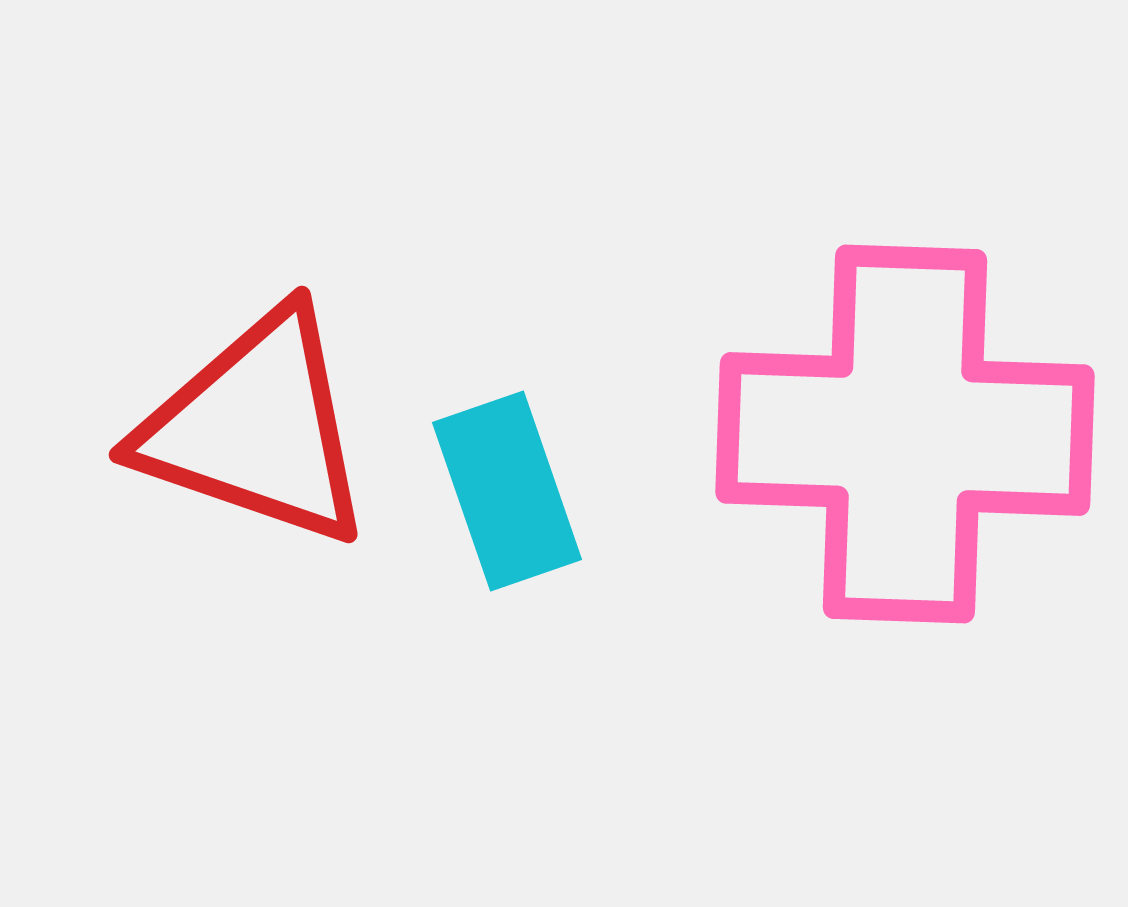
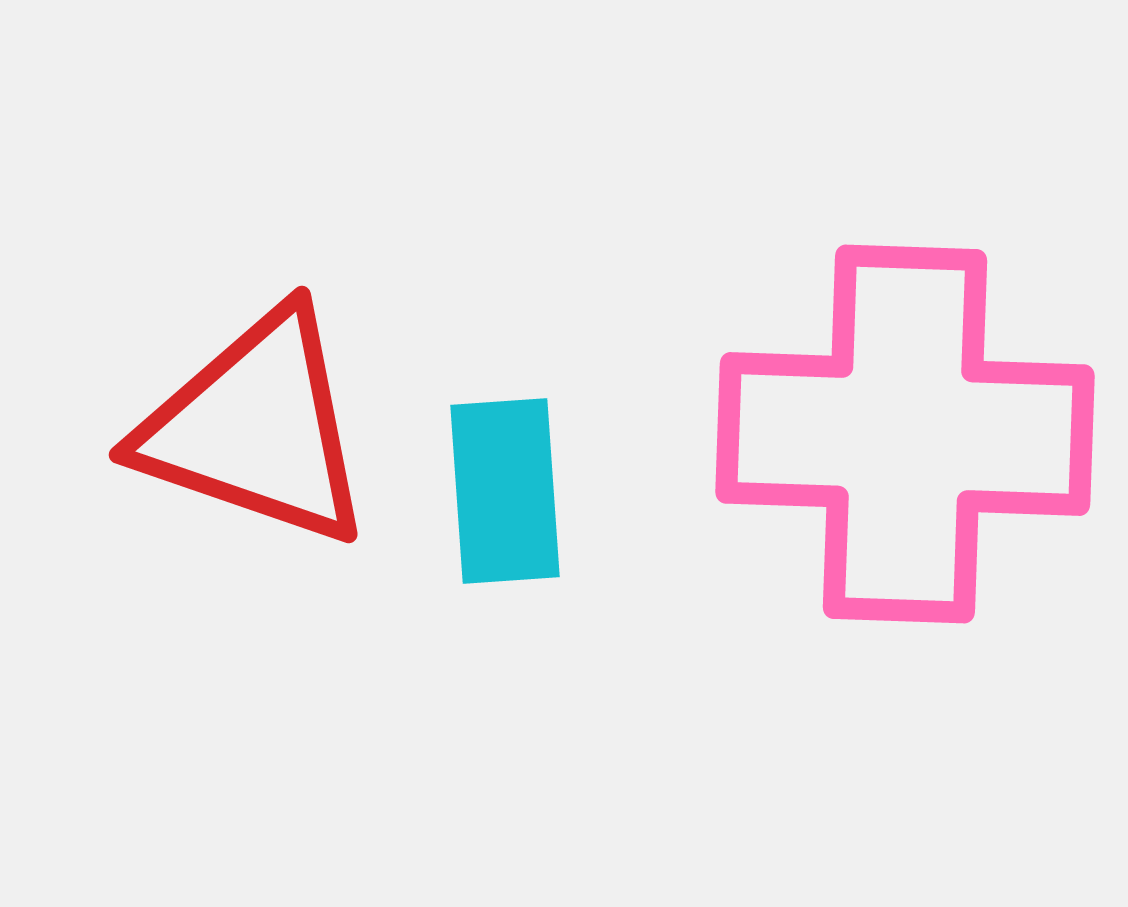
cyan rectangle: moved 2 px left; rotated 15 degrees clockwise
